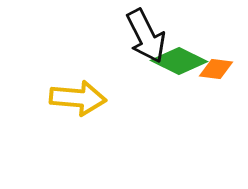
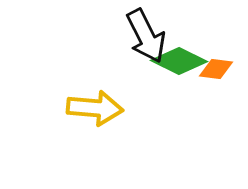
yellow arrow: moved 17 px right, 10 px down
